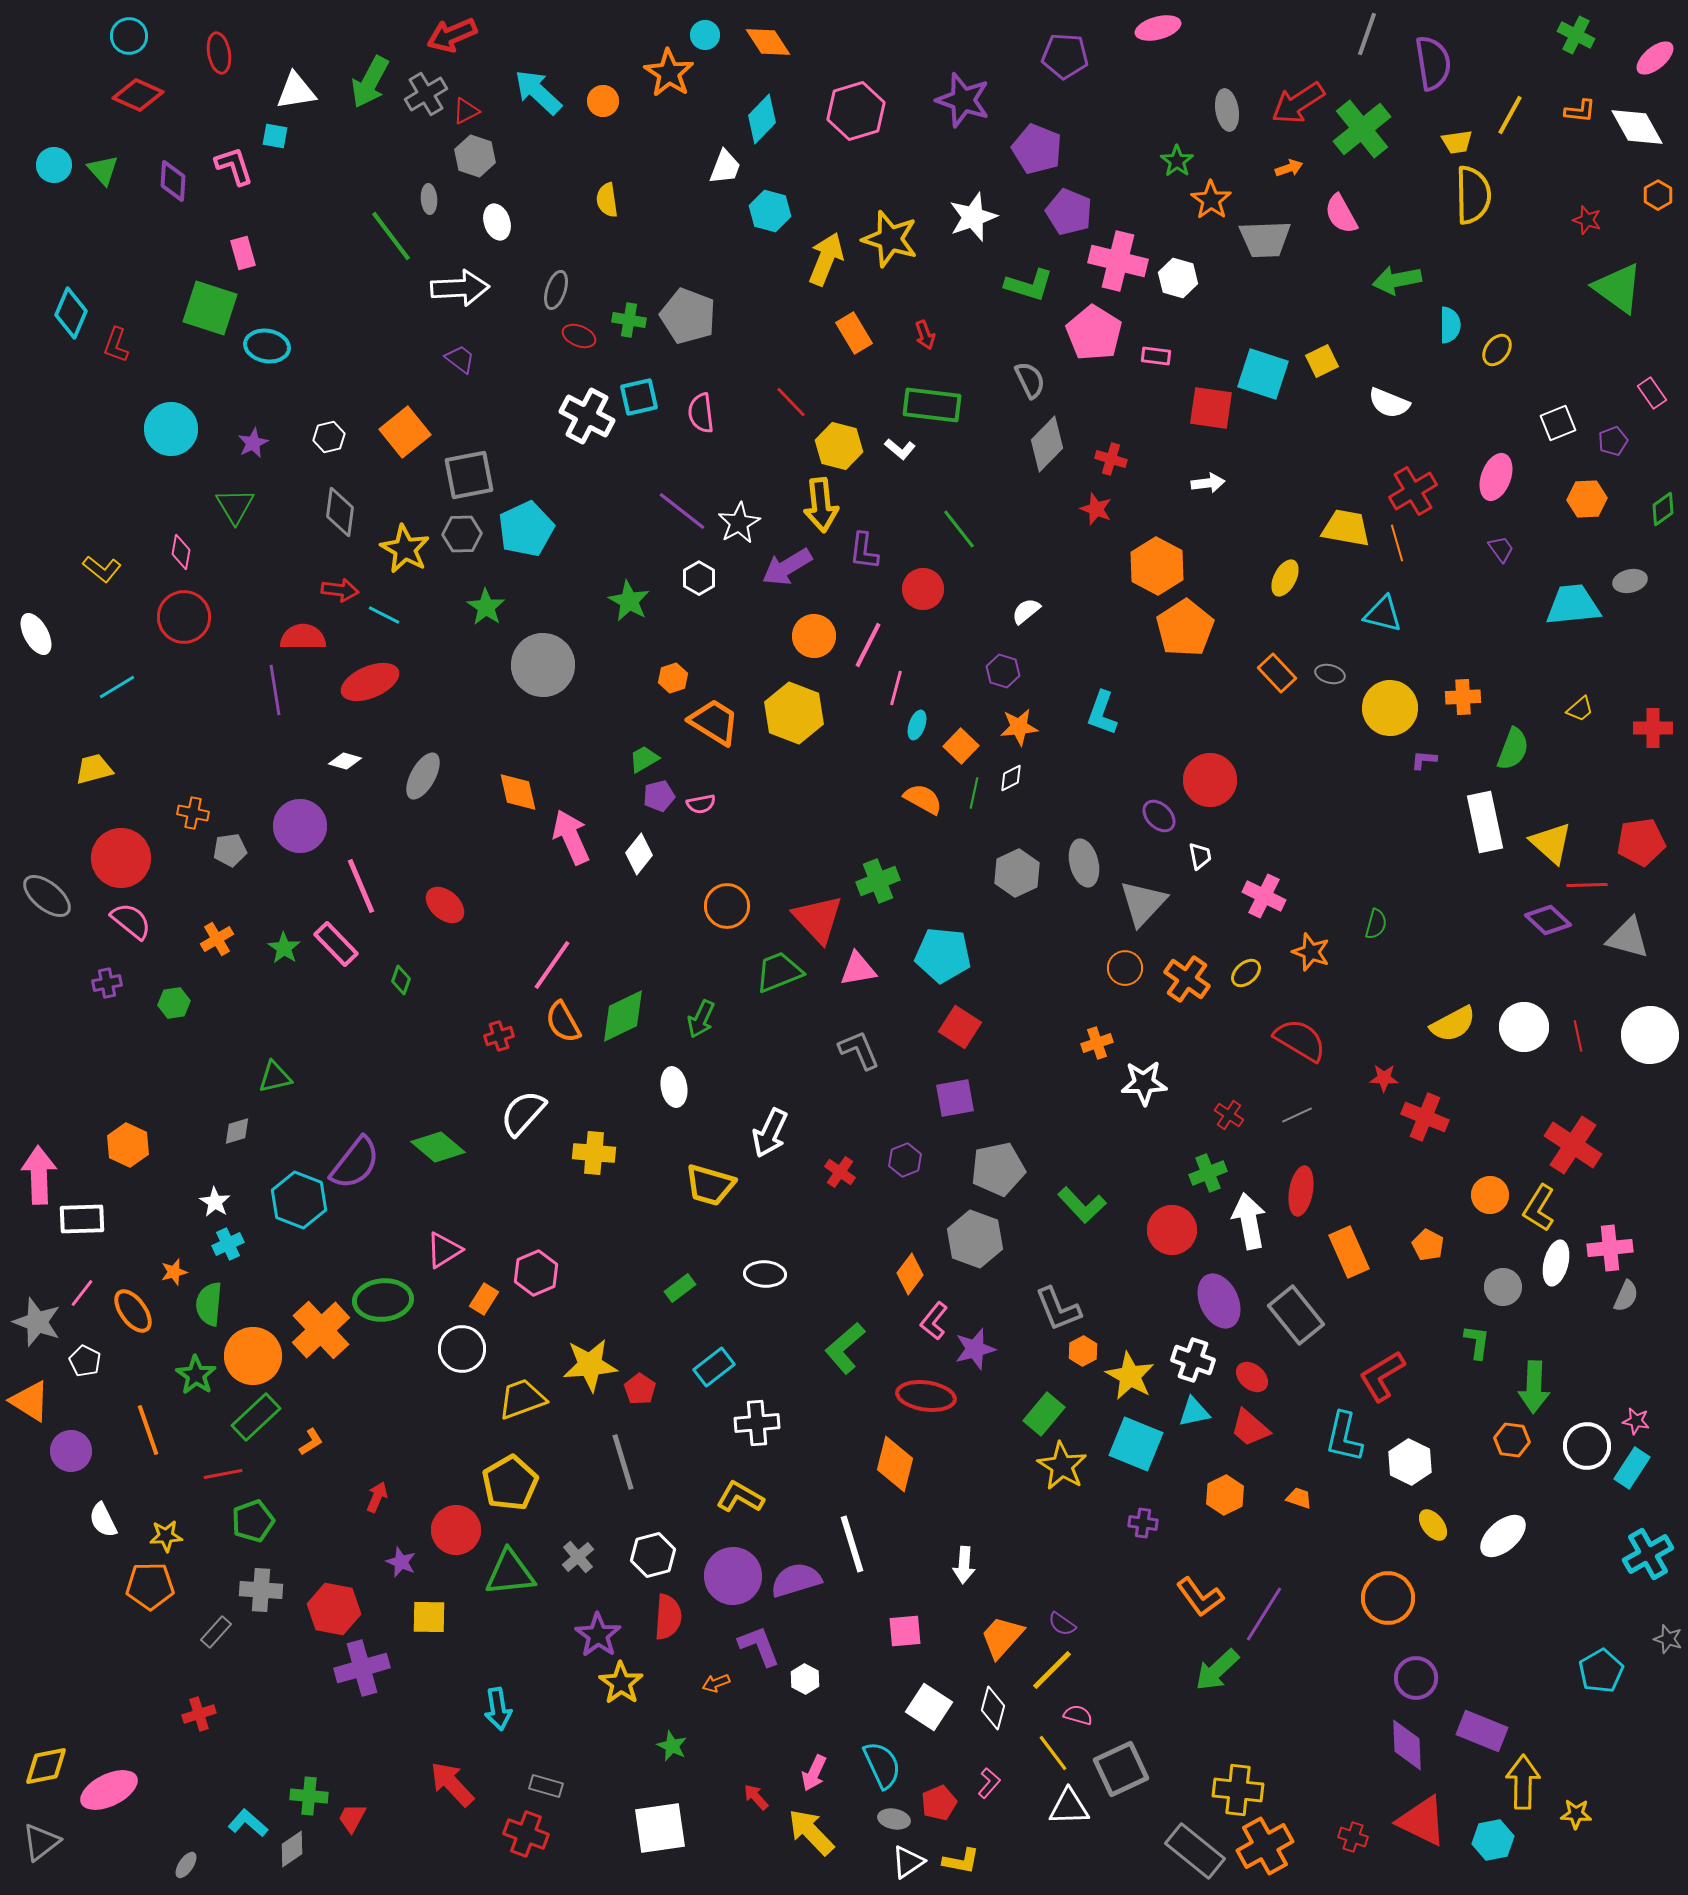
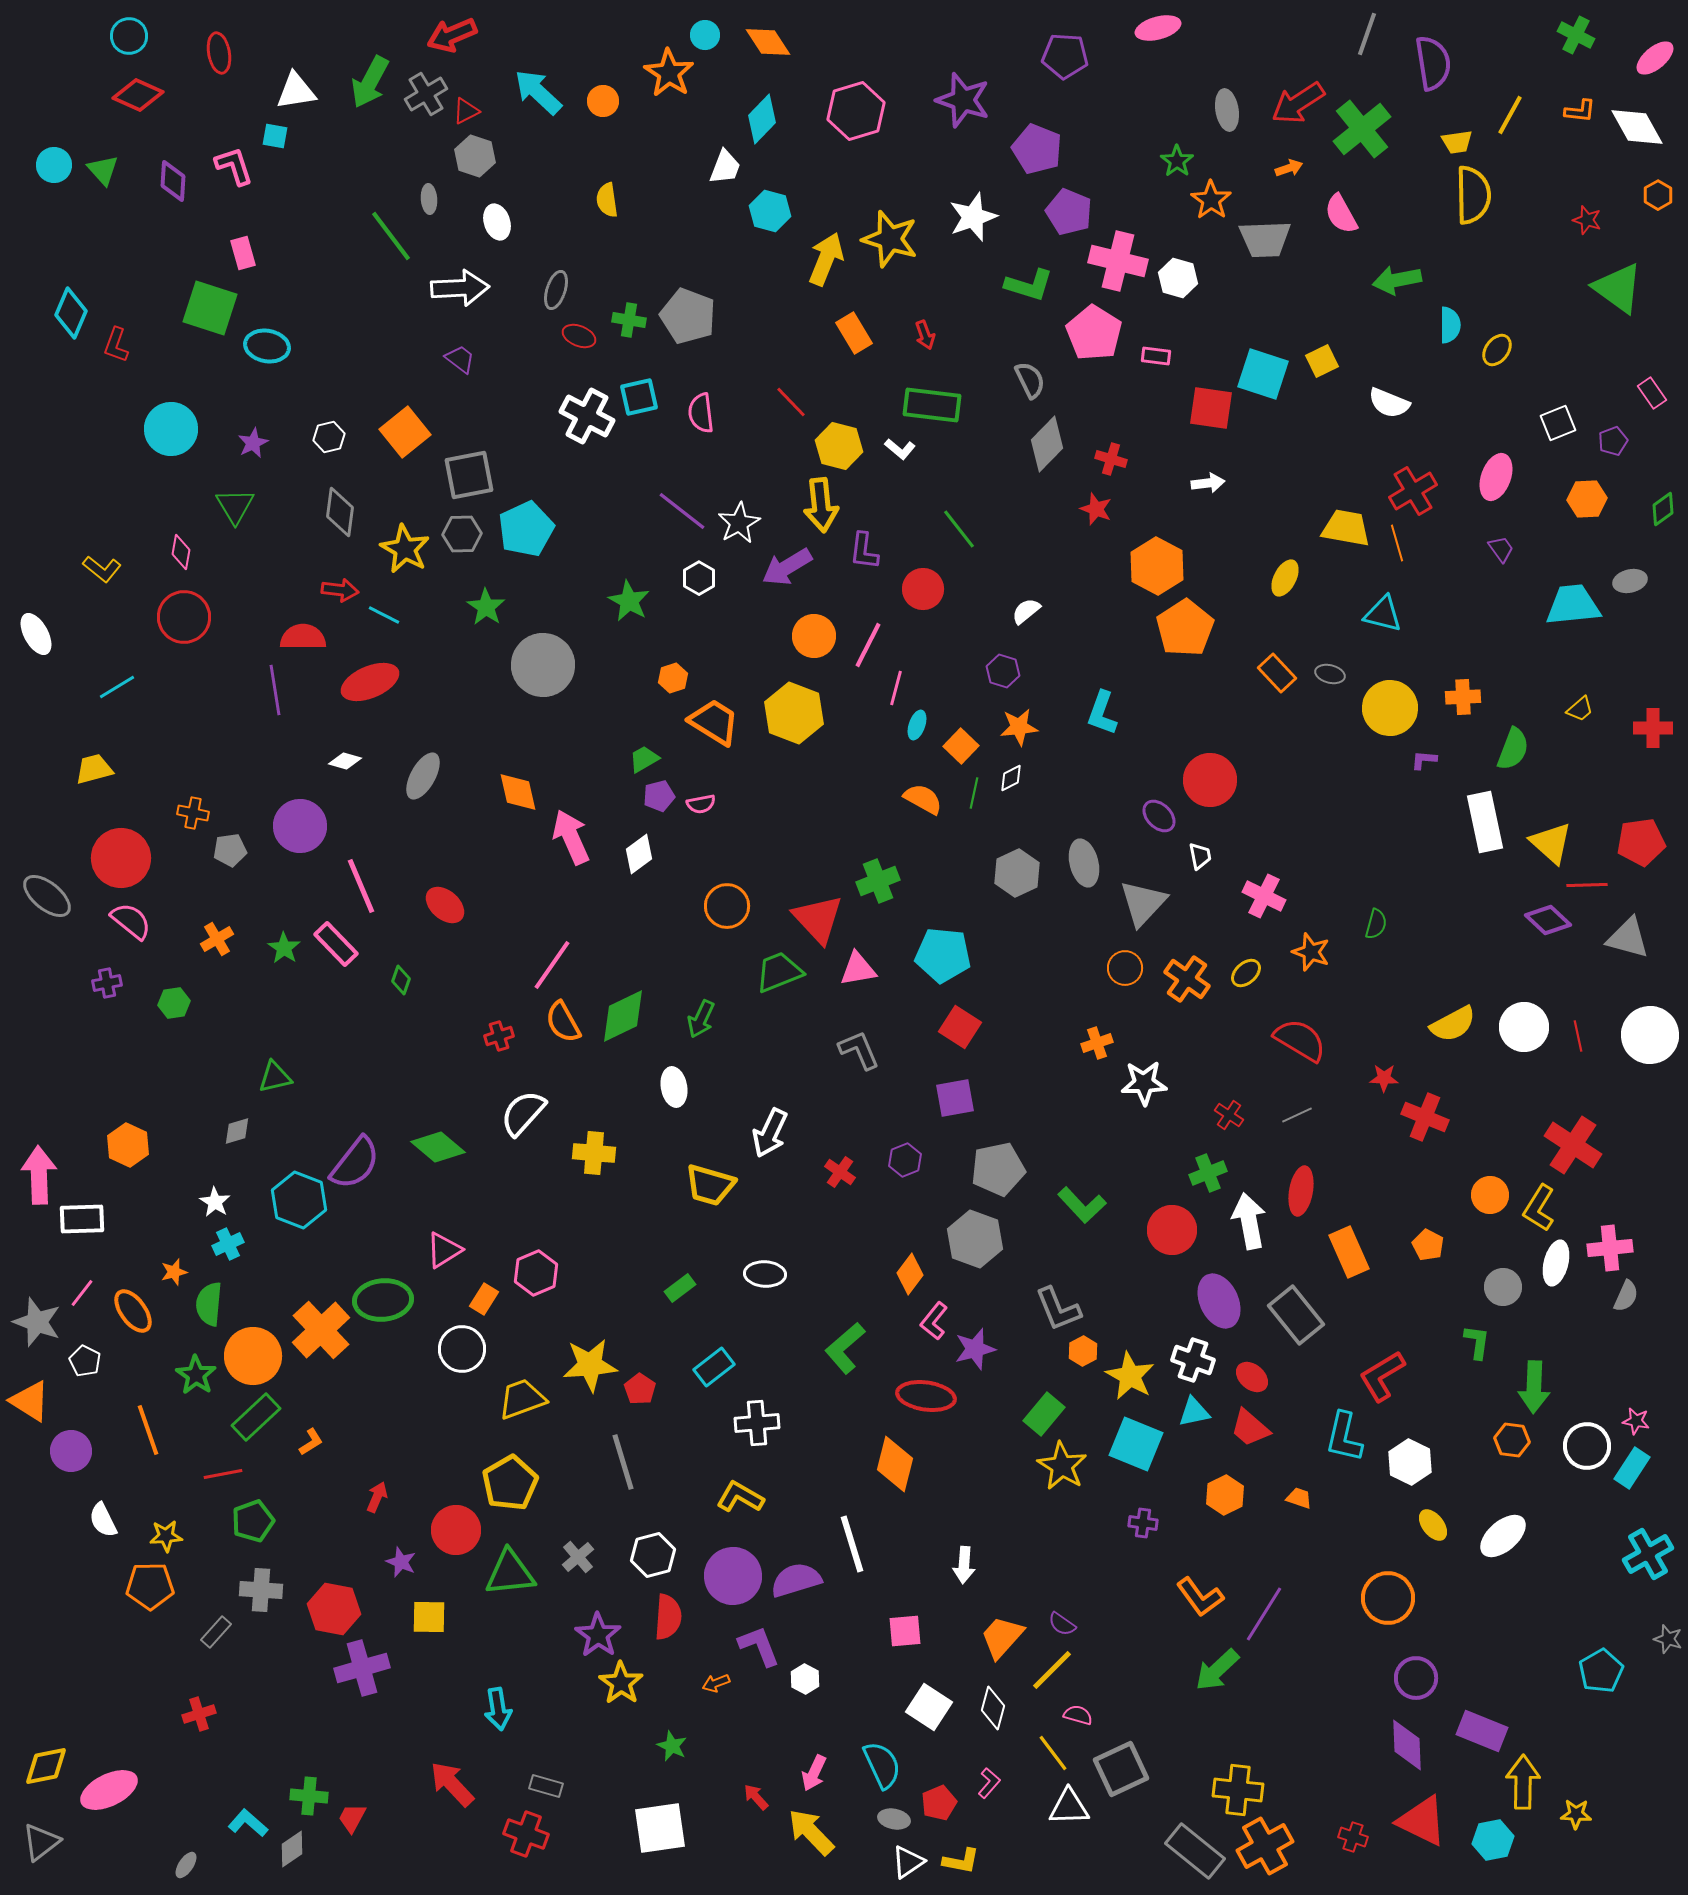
white diamond at (639, 854): rotated 15 degrees clockwise
